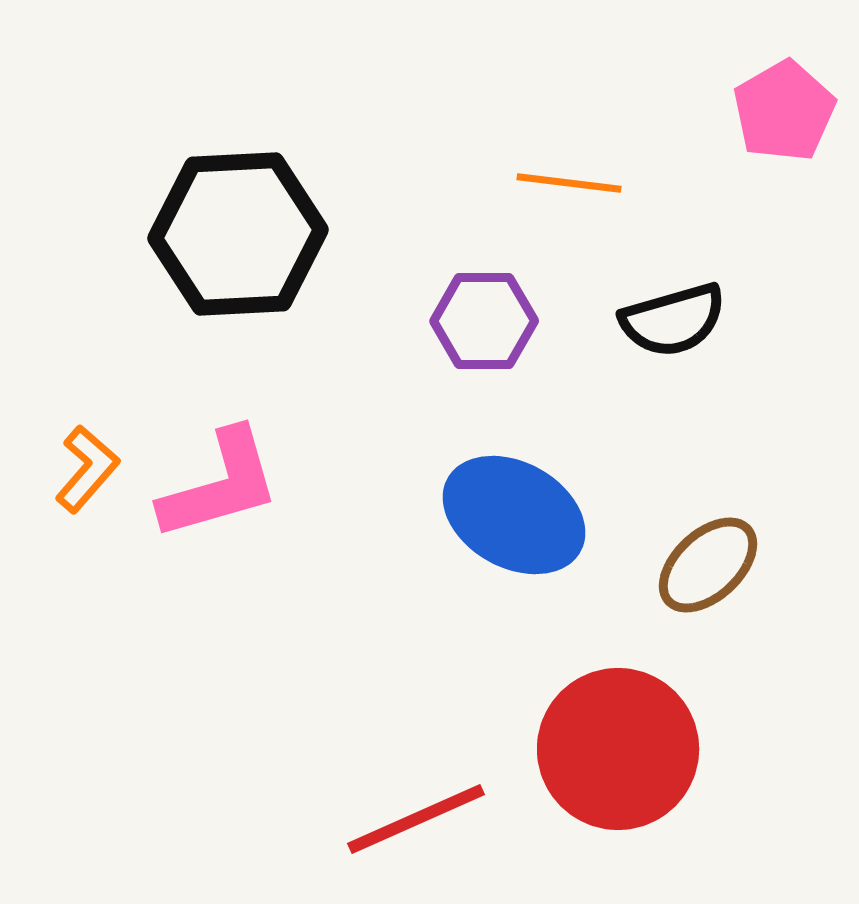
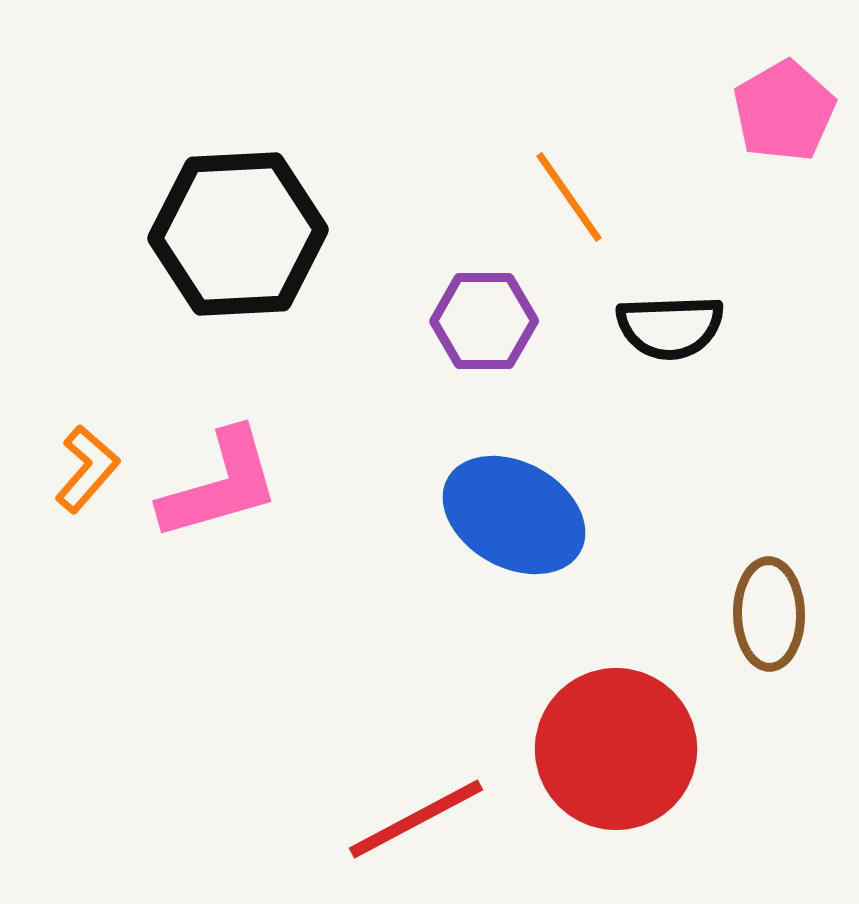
orange line: moved 14 px down; rotated 48 degrees clockwise
black semicircle: moved 3 px left, 7 px down; rotated 14 degrees clockwise
brown ellipse: moved 61 px right, 49 px down; rotated 48 degrees counterclockwise
red circle: moved 2 px left
red line: rotated 4 degrees counterclockwise
